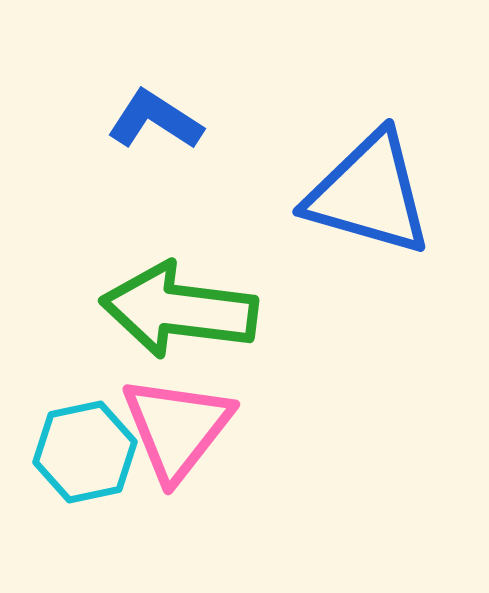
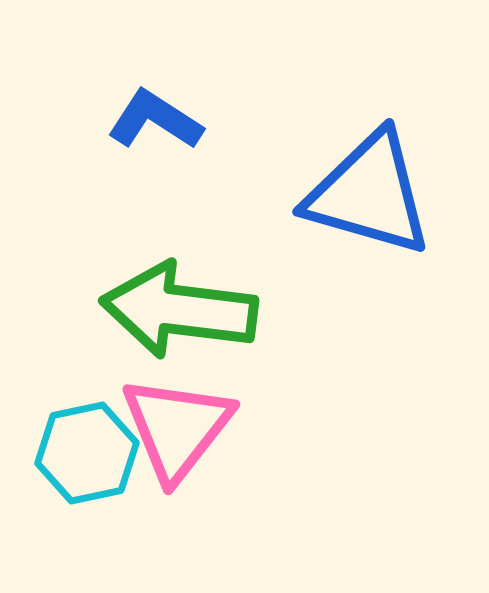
cyan hexagon: moved 2 px right, 1 px down
